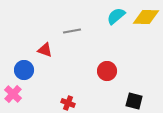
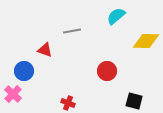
yellow diamond: moved 24 px down
blue circle: moved 1 px down
